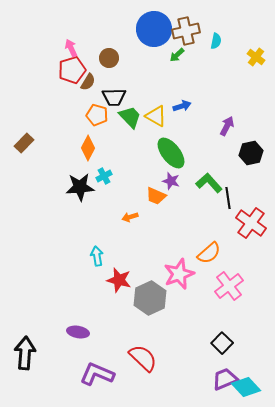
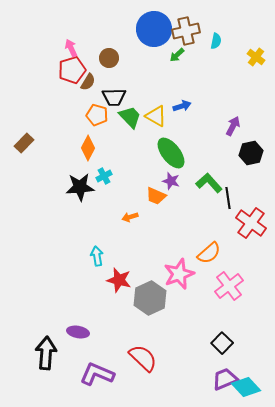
purple arrow: moved 6 px right
black arrow: moved 21 px right
